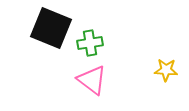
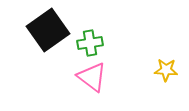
black square: moved 3 px left, 2 px down; rotated 33 degrees clockwise
pink triangle: moved 3 px up
